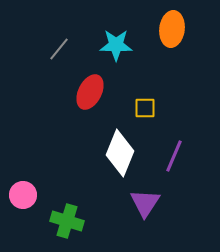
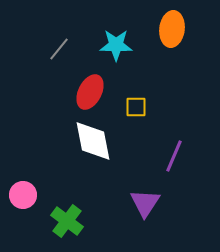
yellow square: moved 9 px left, 1 px up
white diamond: moved 27 px left, 12 px up; rotated 33 degrees counterclockwise
green cross: rotated 20 degrees clockwise
